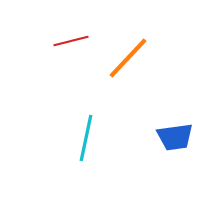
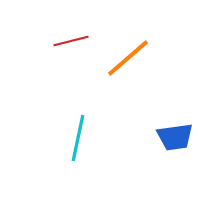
orange line: rotated 6 degrees clockwise
cyan line: moved 8 px left
